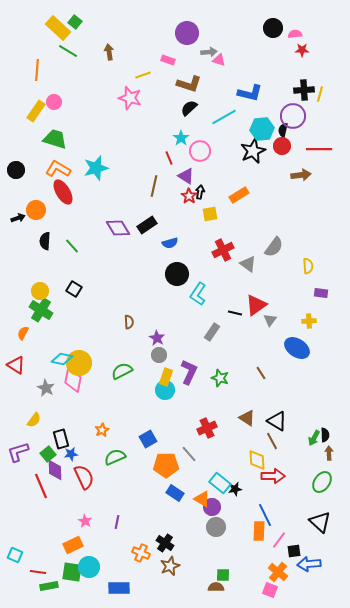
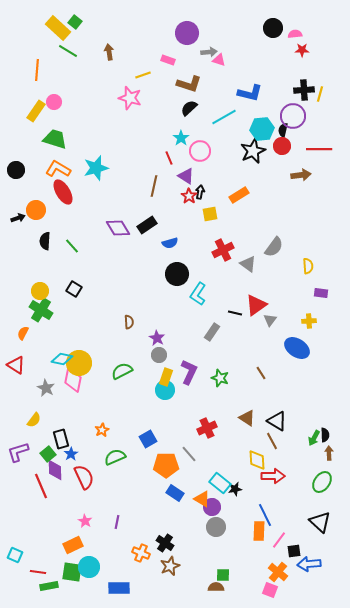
blue star at (71, 454): rotated 24 degrees counterclockwise
